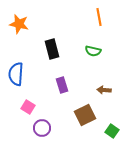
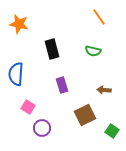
orange line: rotated 24 degrees counterclockwise
